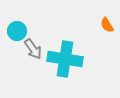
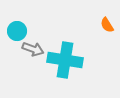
gray arrow: rotated 35 degrees counterclockwise
cyan cross: moved 1 px down
